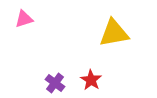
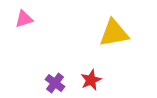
red star: rotated 15 degrees clockwise
